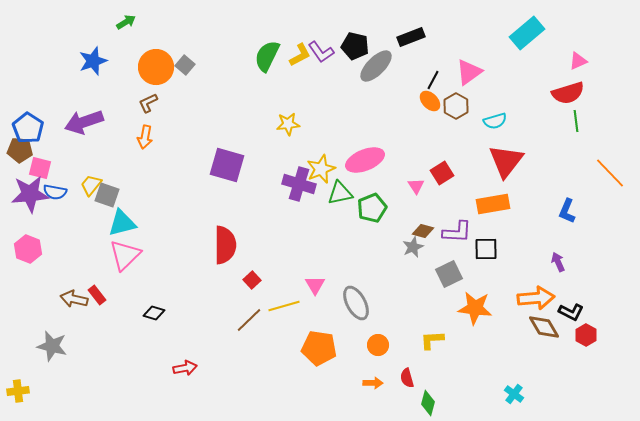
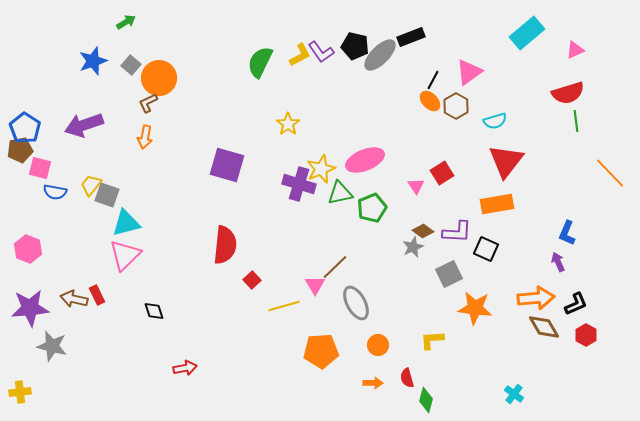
green semicircle at (267, 56): moved 7 px left, 6 px down
pink triangle at (578, 61): moved 3 px left, 11 px up
gray square at (185, 65): moved 54 px left
gray ellipse at (376, 66): moved 4 px right, 11 px up
orange circle at (156, 67): moved 3 px right, 11 px down
purple arrow at (84, 122): moved 3 px down
yellow star at (288, 124): rotated 30 degrees counterclockwise
blue pentagon at (28, 128): moved 3 px left
brown pentagon at (20, 150): rotated 15 degrees counterclockwise
purple star at (30, 194): moved 114 px down
orange rectangle at (493, 204): moved 4 px right
blue L-shape at (567, 211): moved 22 px down
cyan triangle at (122, 223): moved 4 px right
brown diamond at (423, 231): rotated 20 degrees clockwise
red semicircle at (225, 245): rotated 6 degrees clockwise
black square at (486, 249): rotated 25 degrees clockwise
red rectangle at (97, 295): rotated 12 degrees clockwise
black L-shape at (571, 312): moved 5 px right, 8 px up; rotated 50 degrees counterclockwise
black diamond at (154, 313): moved 2 px up; rotated 55 degrees clockwise
brown line at (249, 320): moved 86 px right, 53 px up
orange pentagon at (319, 348): moved 2 px right, 3 px down; rotated 12 degrees counterclockwise
yellow cross at (18, 391): moved 2 px right, 1 px down
green diamond at (428, 403): moved 2 px left, 3 px up
